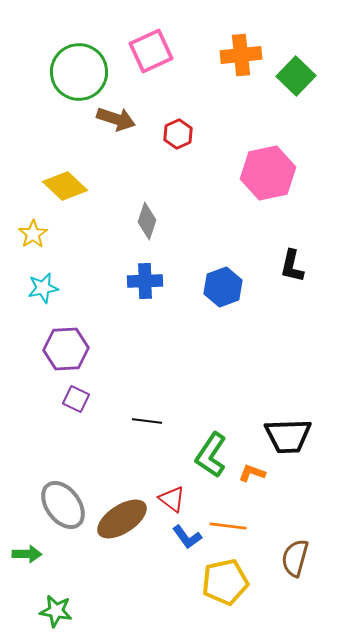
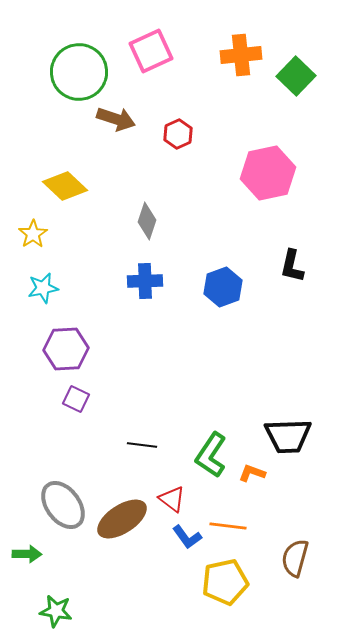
black line: moved 5 px left, 24 px down
